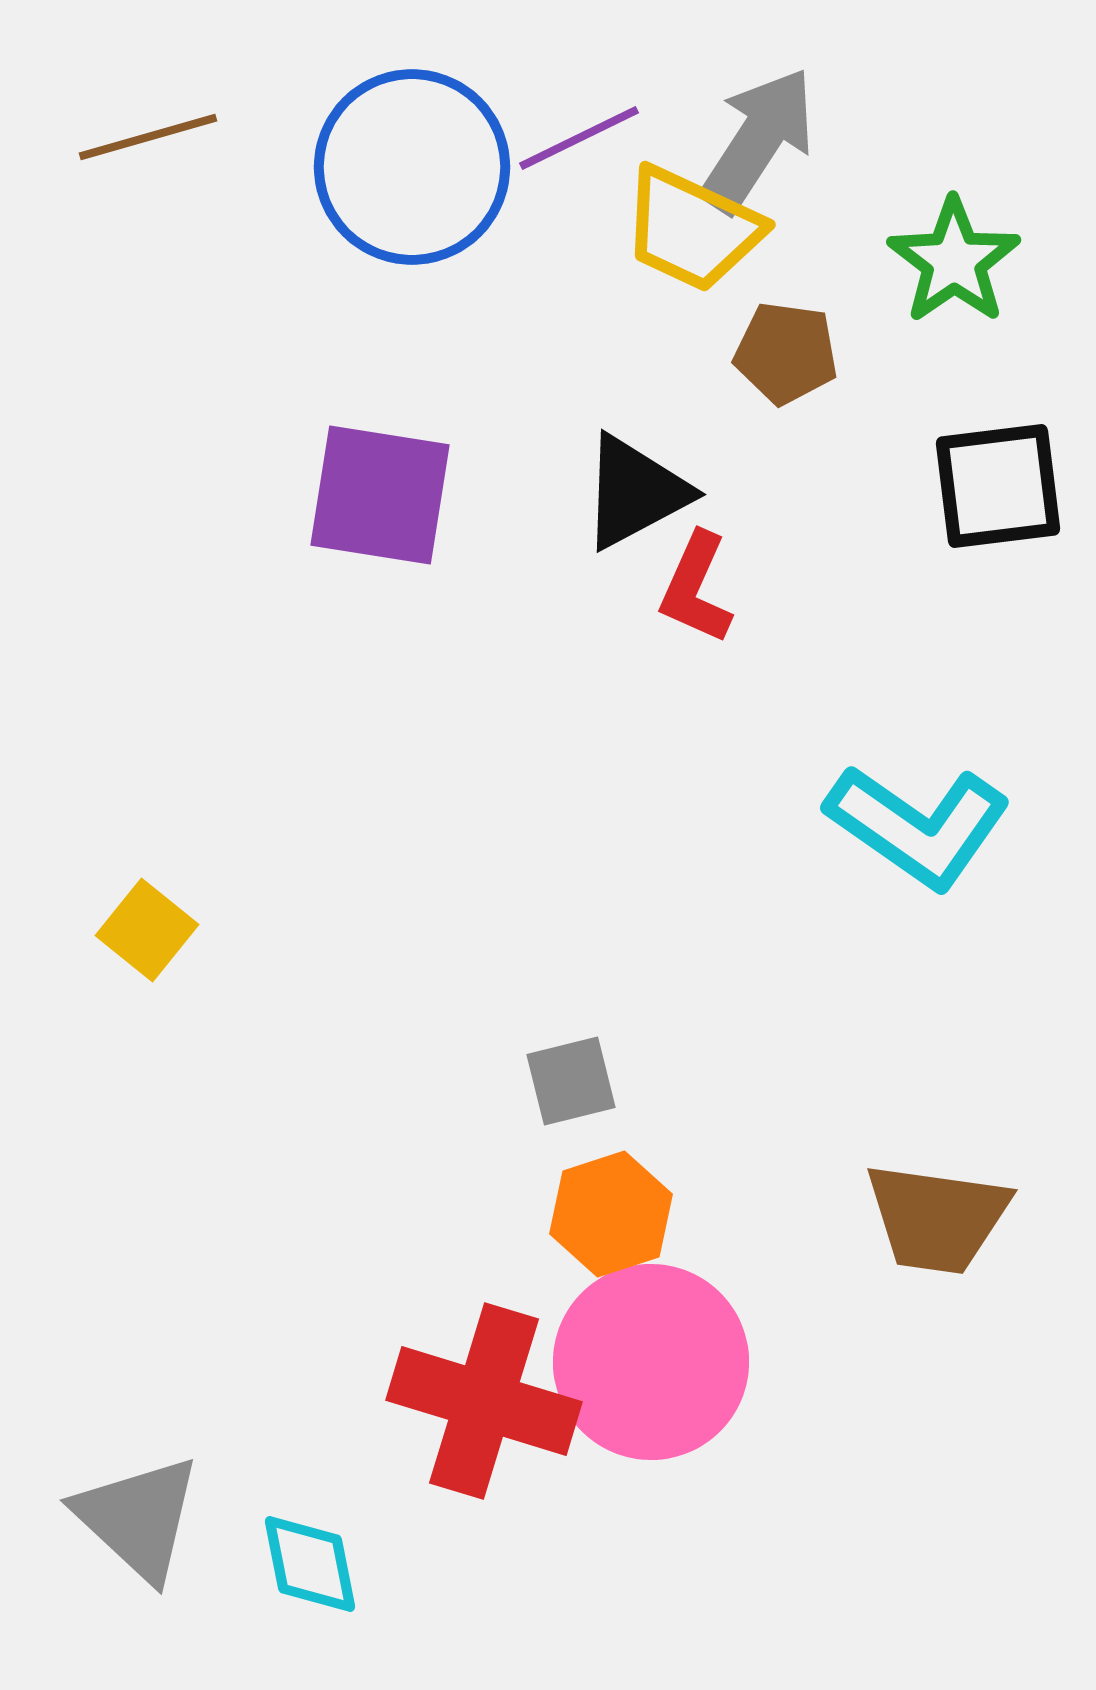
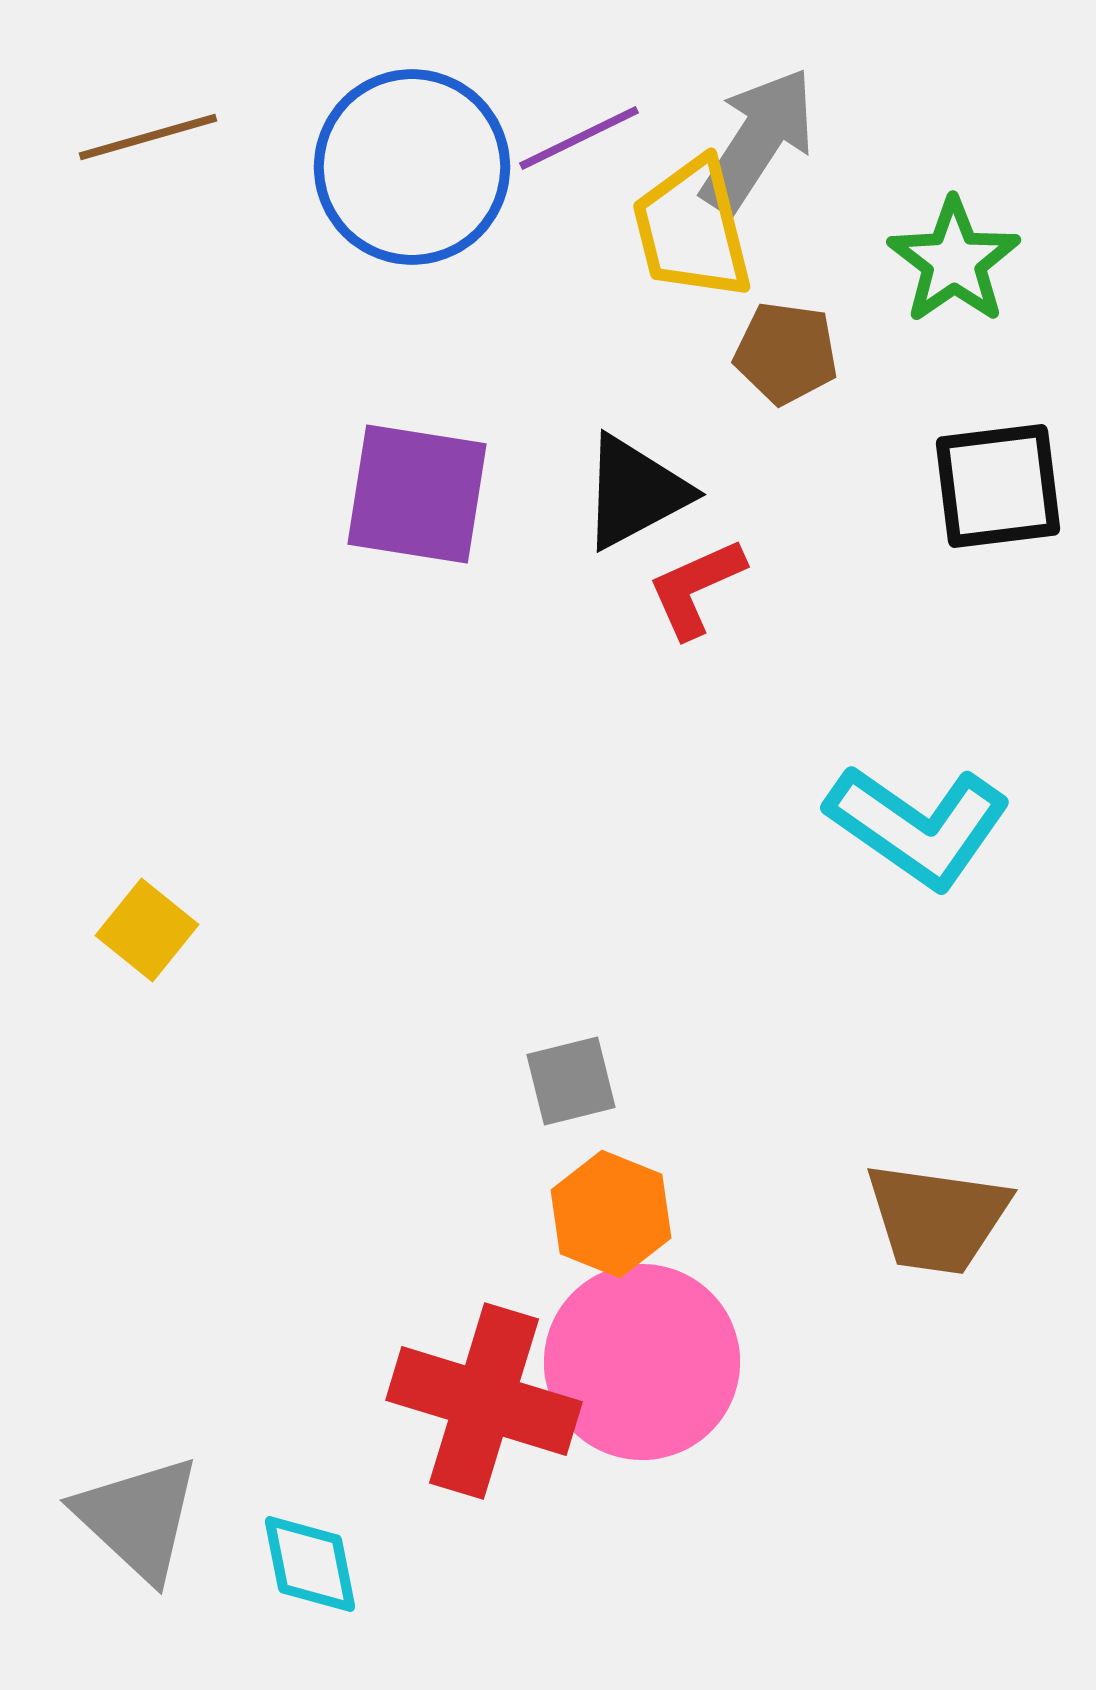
yellow trapezoid: rotated 51 degrees clockwise
purple square: moved 37 px right, 1 px up
red L-shape: rotated 42 degrees clockwise
orange hexagon: rotated 20 degrees counterclockwise
pink circle: moved 9 px left
